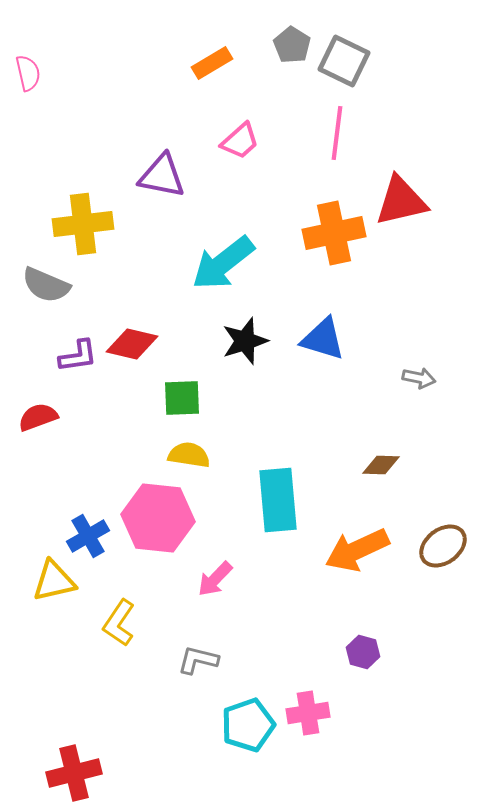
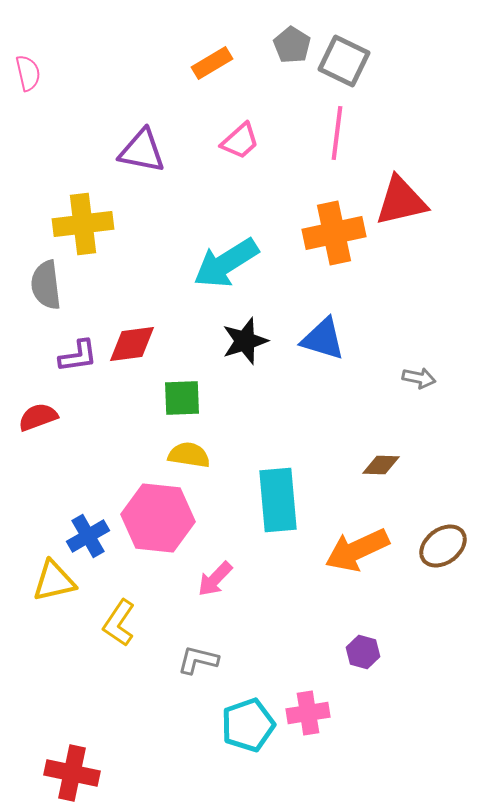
purple triangle: moved 20 px left, 25 px up
cyan arrow: moved 3 px right; rotated 6 degrees clockwise
gray semicircle: rotated 60 degrees clockwise
red diamond: rotated 21 degrees counterclockwise
red cross: moved 2 px left; rotated 26 degrees clockwise
